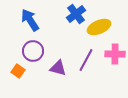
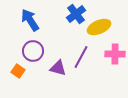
purple line: moved 5 px left, 3 px up
